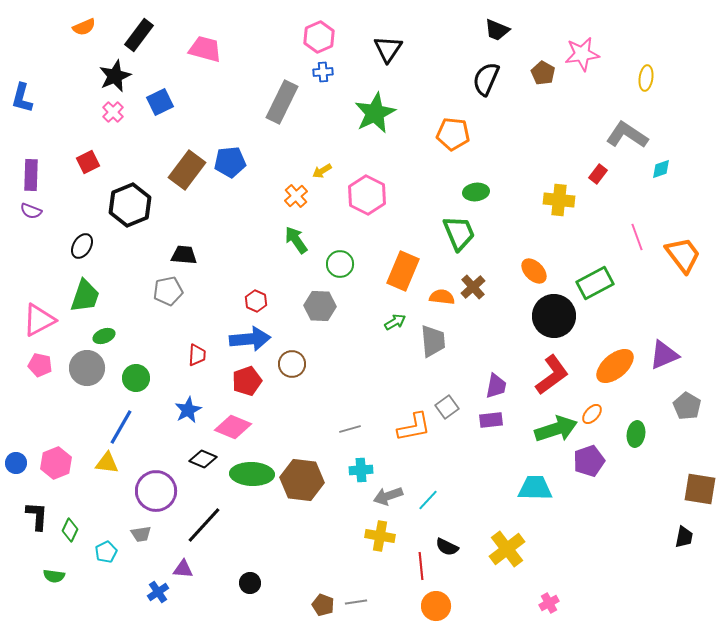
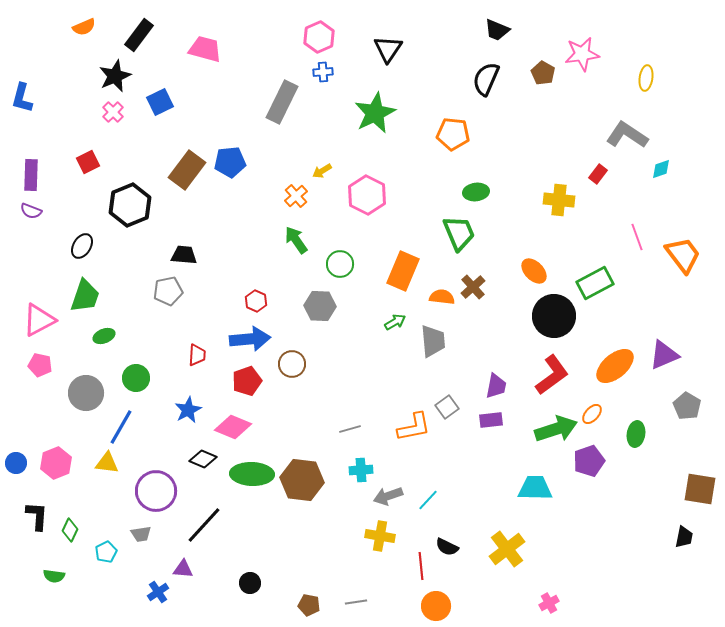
gray circle at (87, 368): moved 1 px left, 25 px down
brown pentagon at (323, 605): moved 14 px left; rotated 10 degrees counterclockwise
